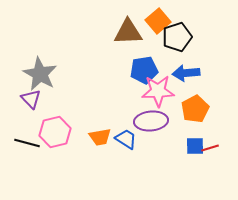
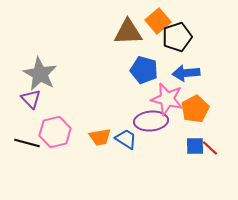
blue pentagon: rotated 24 degrees clockwise
pink star: moved 9 px right, 8 px down; rotated 16 degrees clockwise
red line: rotated 60 degrees clockwise
